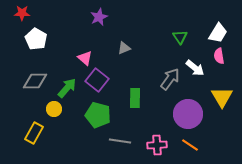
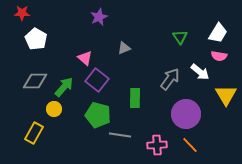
pink semicircle: rotated 70 degrees counterclockwise
white arrow: moved 5 px right, 4 px down
green arrow: moved 3 px left, 1 px up
yellow triangle: moved 4 px right, 2 px up
purple circle: moved 2 px left
gray line: moved 6 px up
orange line: rotated 12 degrees clockwise
